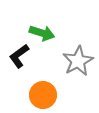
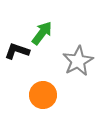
green arrow: rotated 70 degrees counterclockwise
black L-shape: moved 2 px left, 5 px up; rotated 55 degrees clockwise
